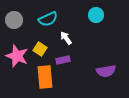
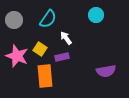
cyan semicircle: rotated 30 degrees counterclockwise
purple rectangle: moved 1 px left, 3 px up
orange rectangle: moved 1 px up
